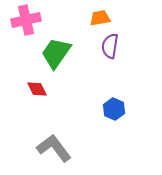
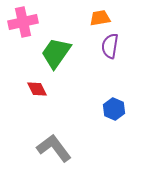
pink cross: moved 3 px left, 2 px down
